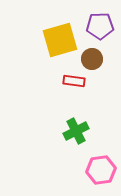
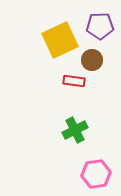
yellow square: rotated 9 degrees counterclockwise
brown circle: moved 1 px down
green cross: moved 1 px left, 1 px up
pink hexagon: moved 5 px left, 4 px down
